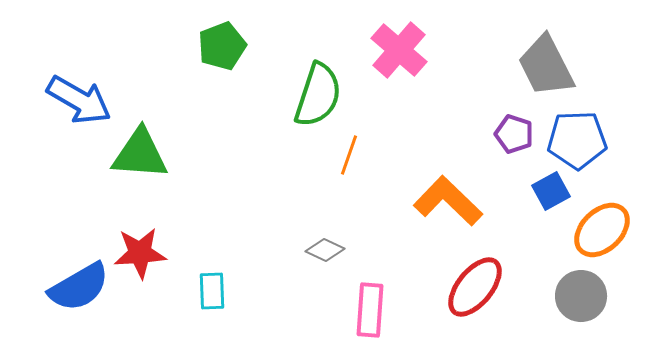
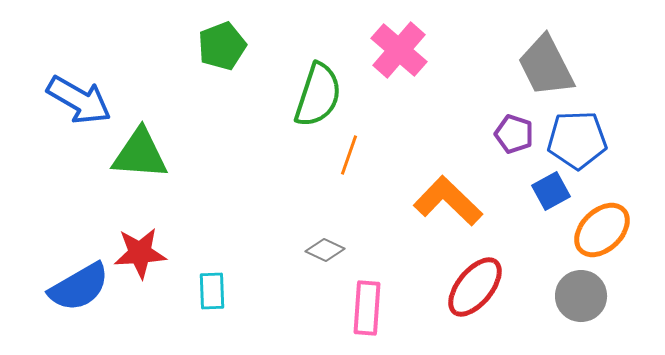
pink rectangle: moved 3 px left, 2 px up
